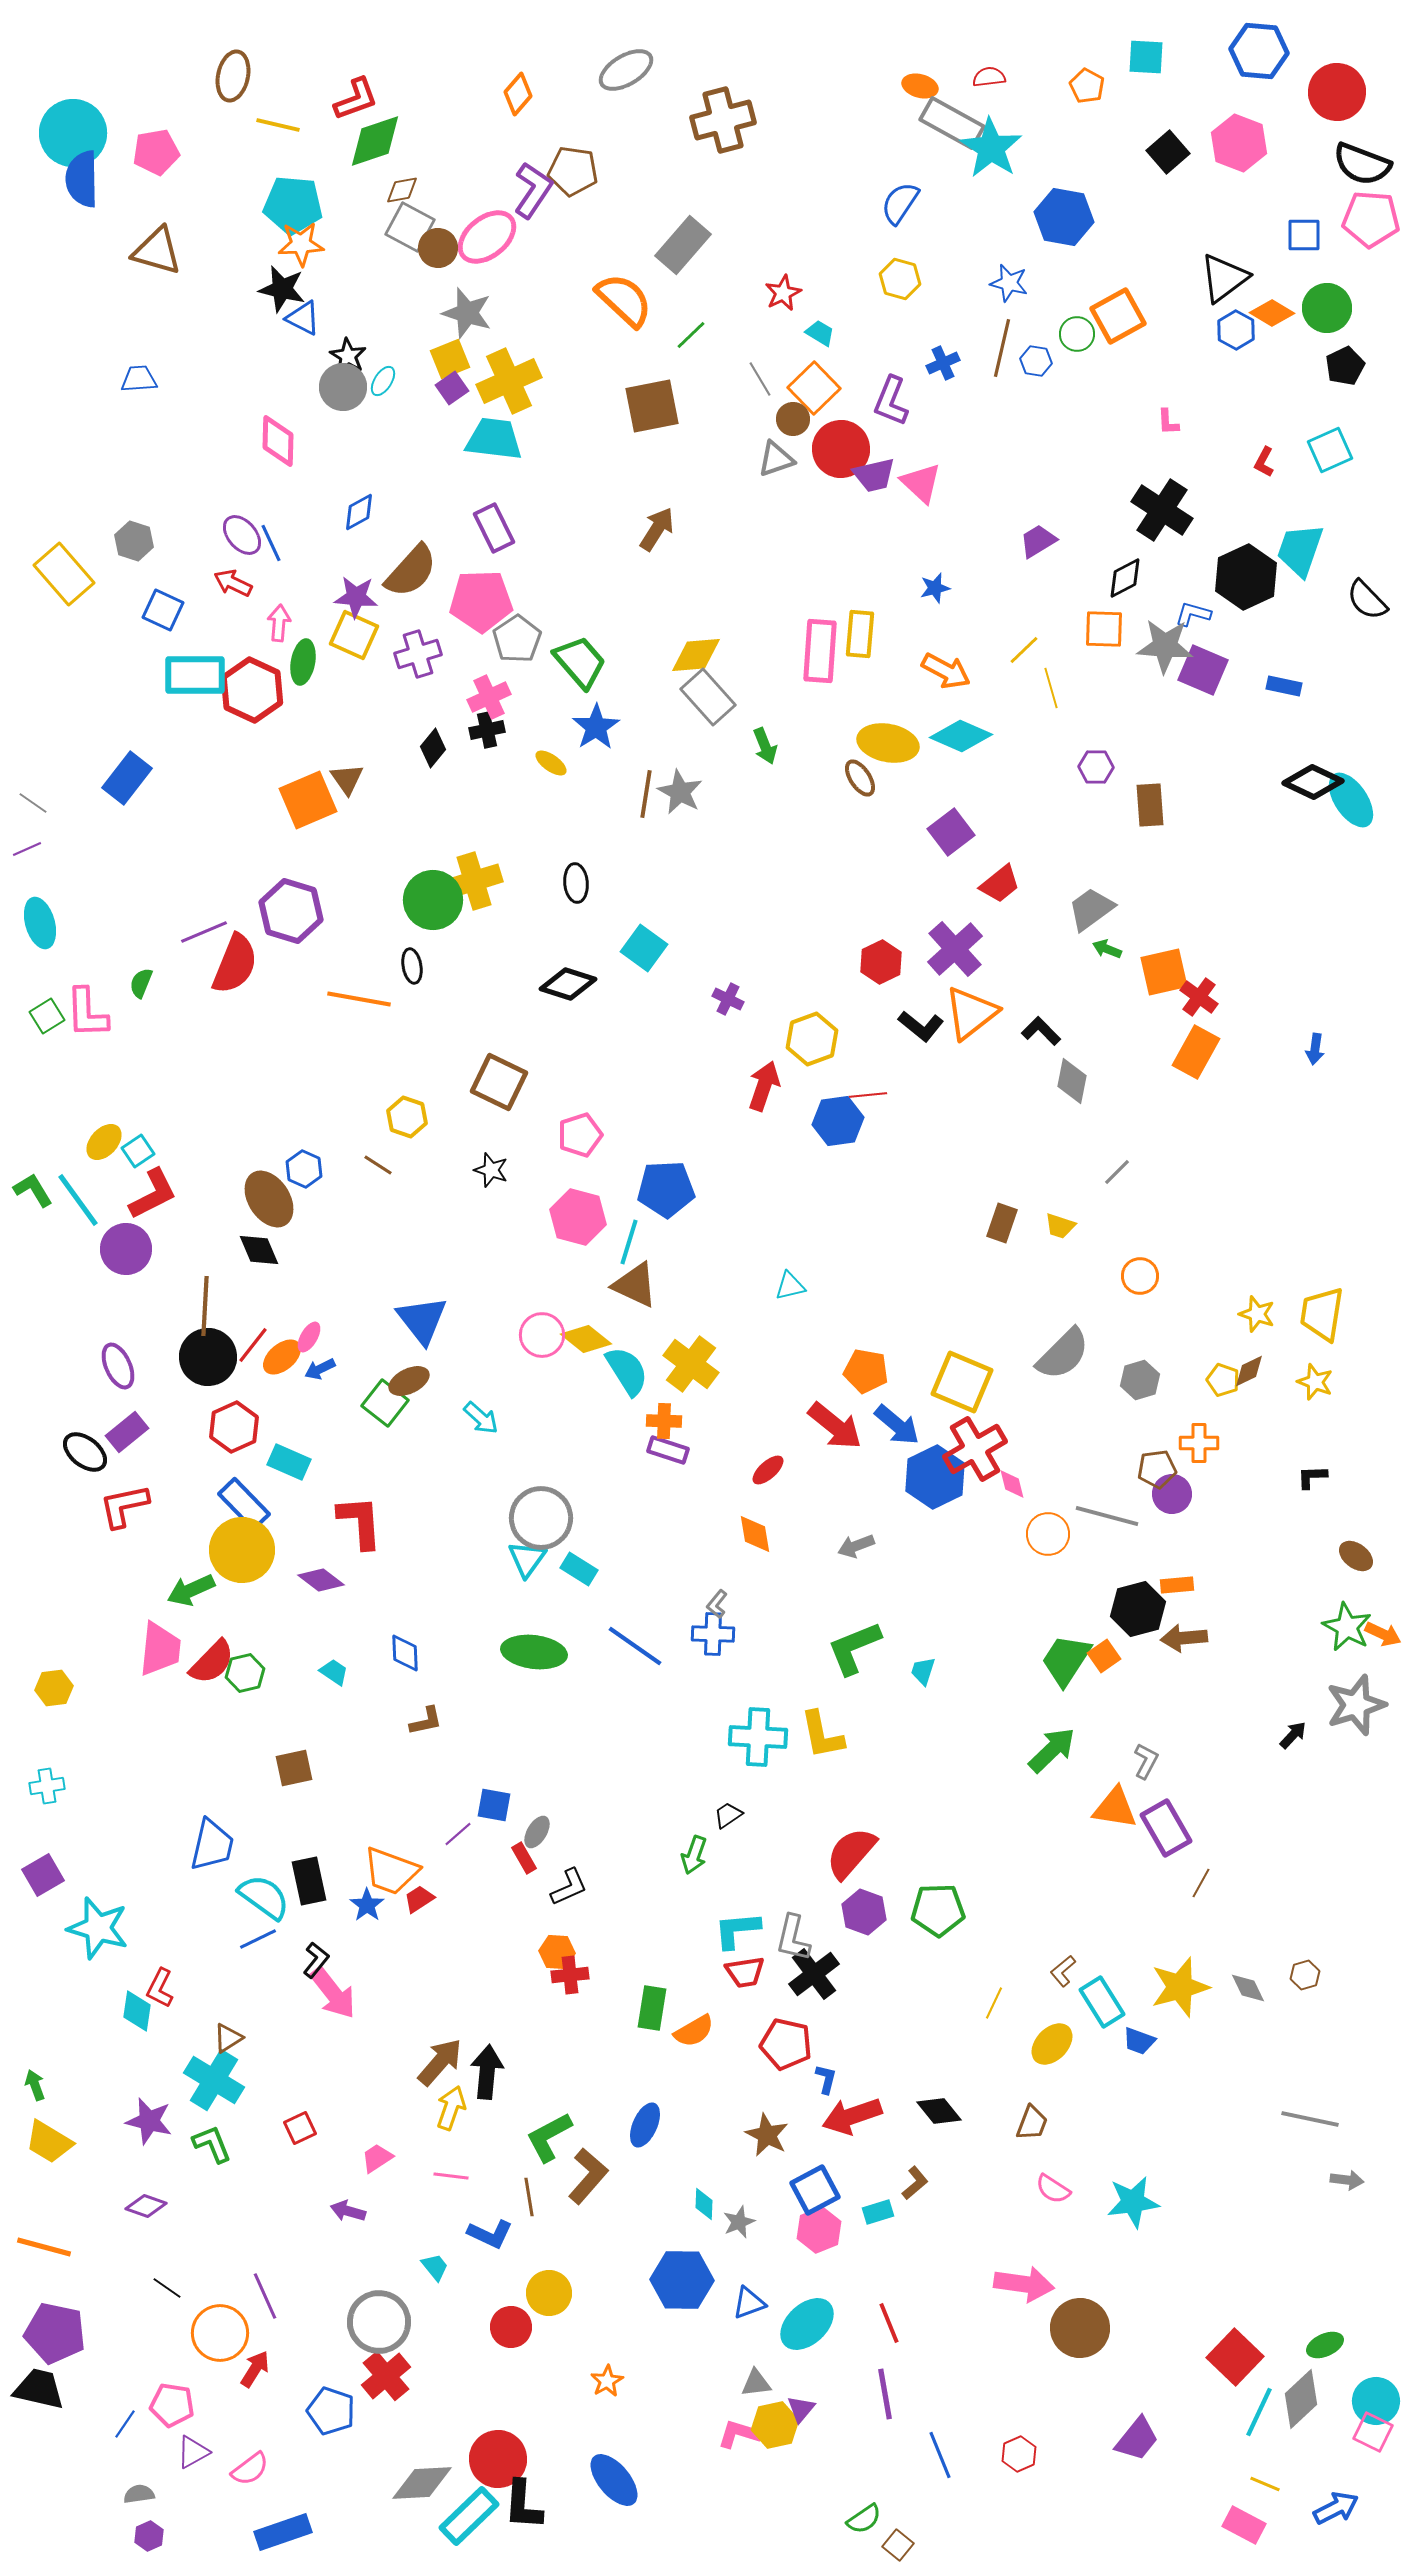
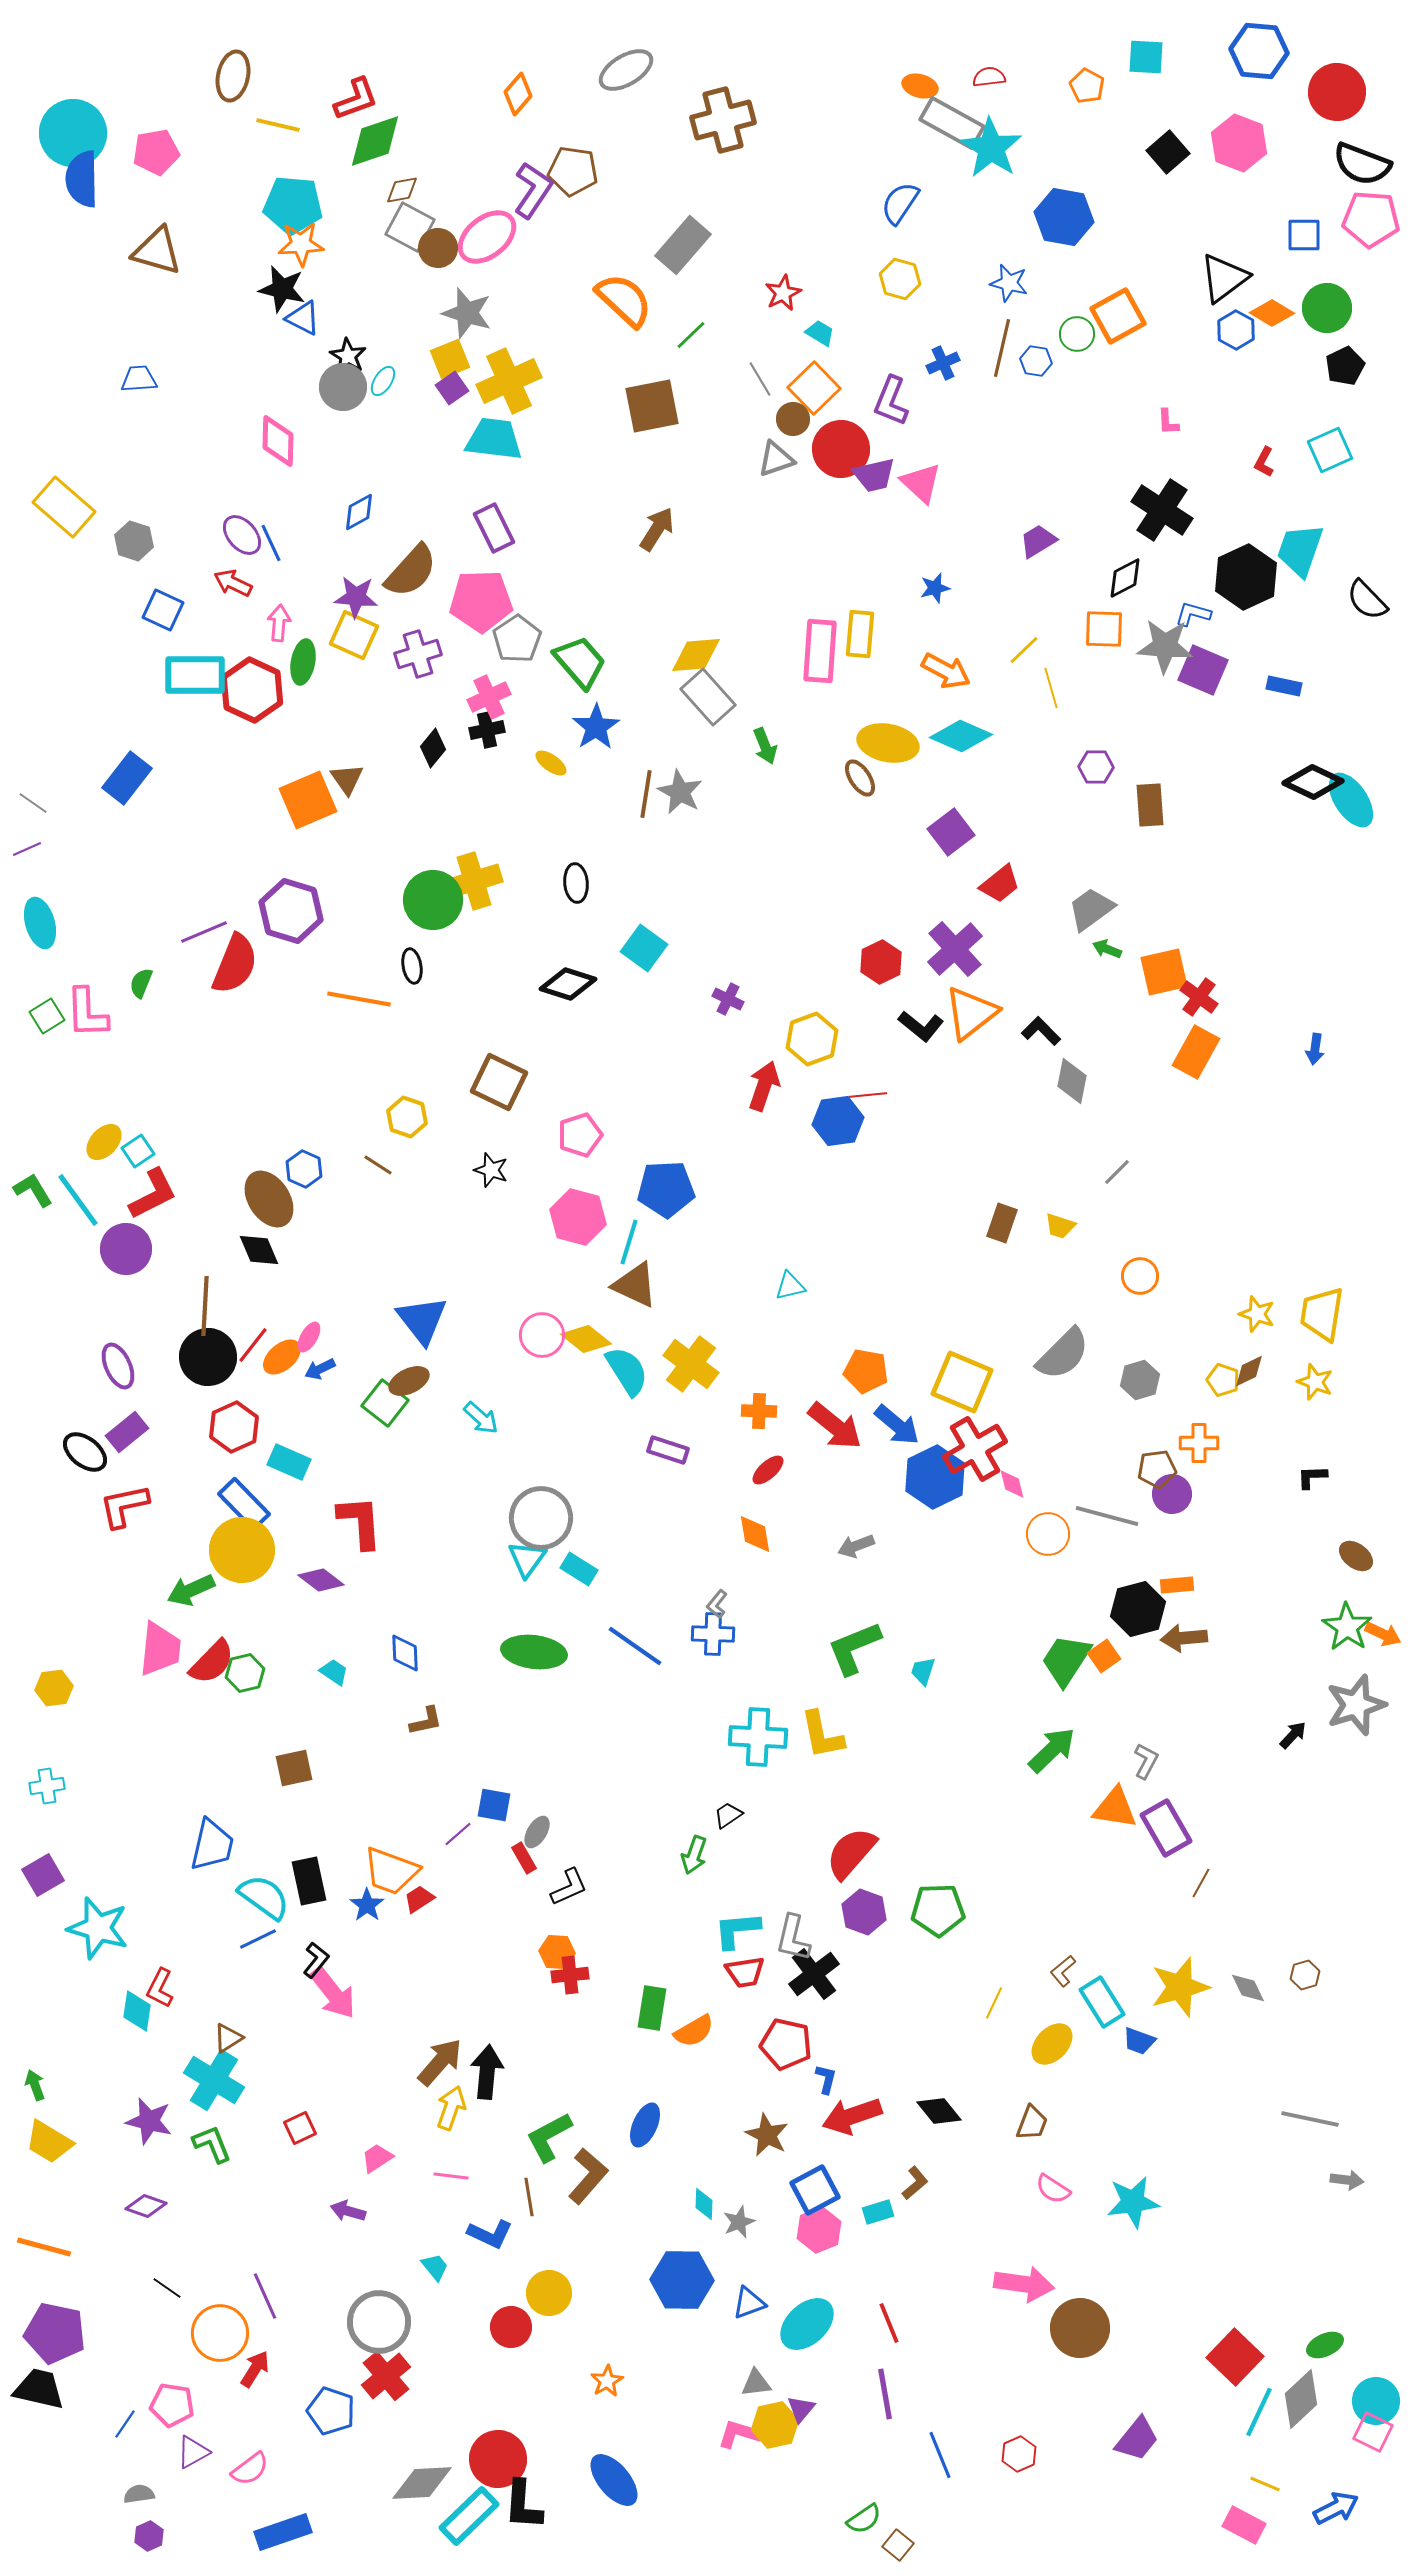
yellow rectangle at (64, 574): moved 67 px up; rotated 8 degrees counterclockwise
orange cross at (664, 1421): moved 95 px right, 10 px up
green star at (1347, 1627): rotated 6 degrees clockwise
